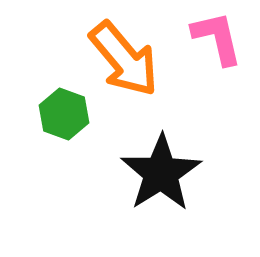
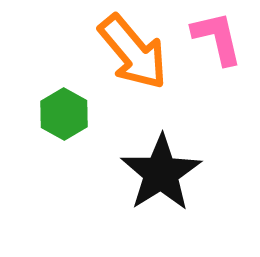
orange arrow: moved 9 px right, 7 px up
green hexagon: rotated 9 degrees clockwise
